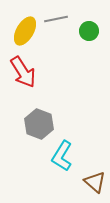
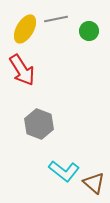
yellow ellipse: moved 2 px up
red arrow: moved 1 px left, 2 px up
cyan L-shape: moved 2 px right, 15 px down; rotated 84 degrees counterclockwise
brown triangle: moved 1 px left, 1 px down
